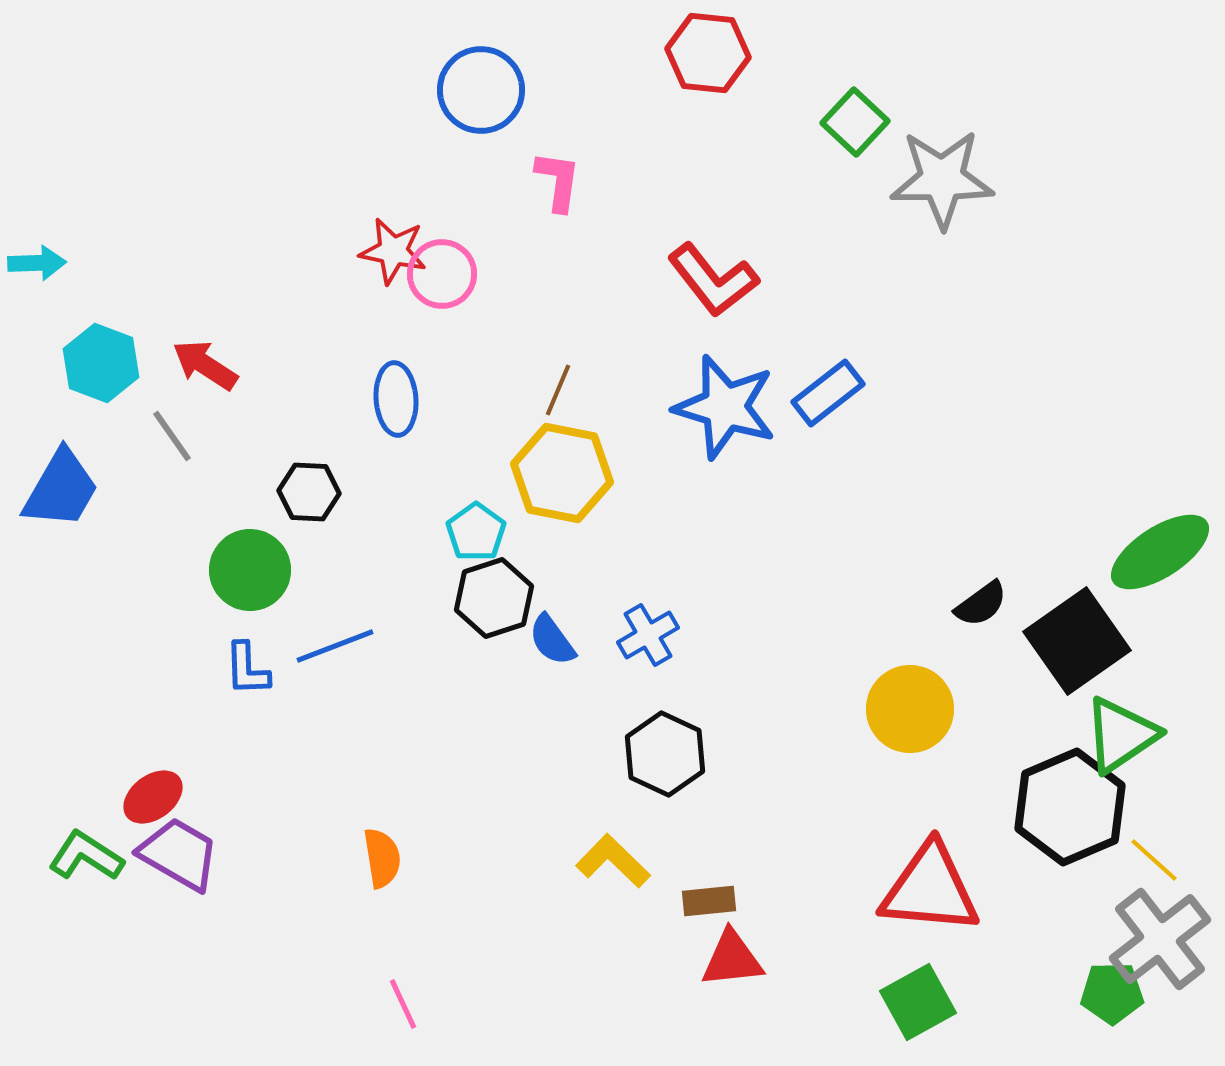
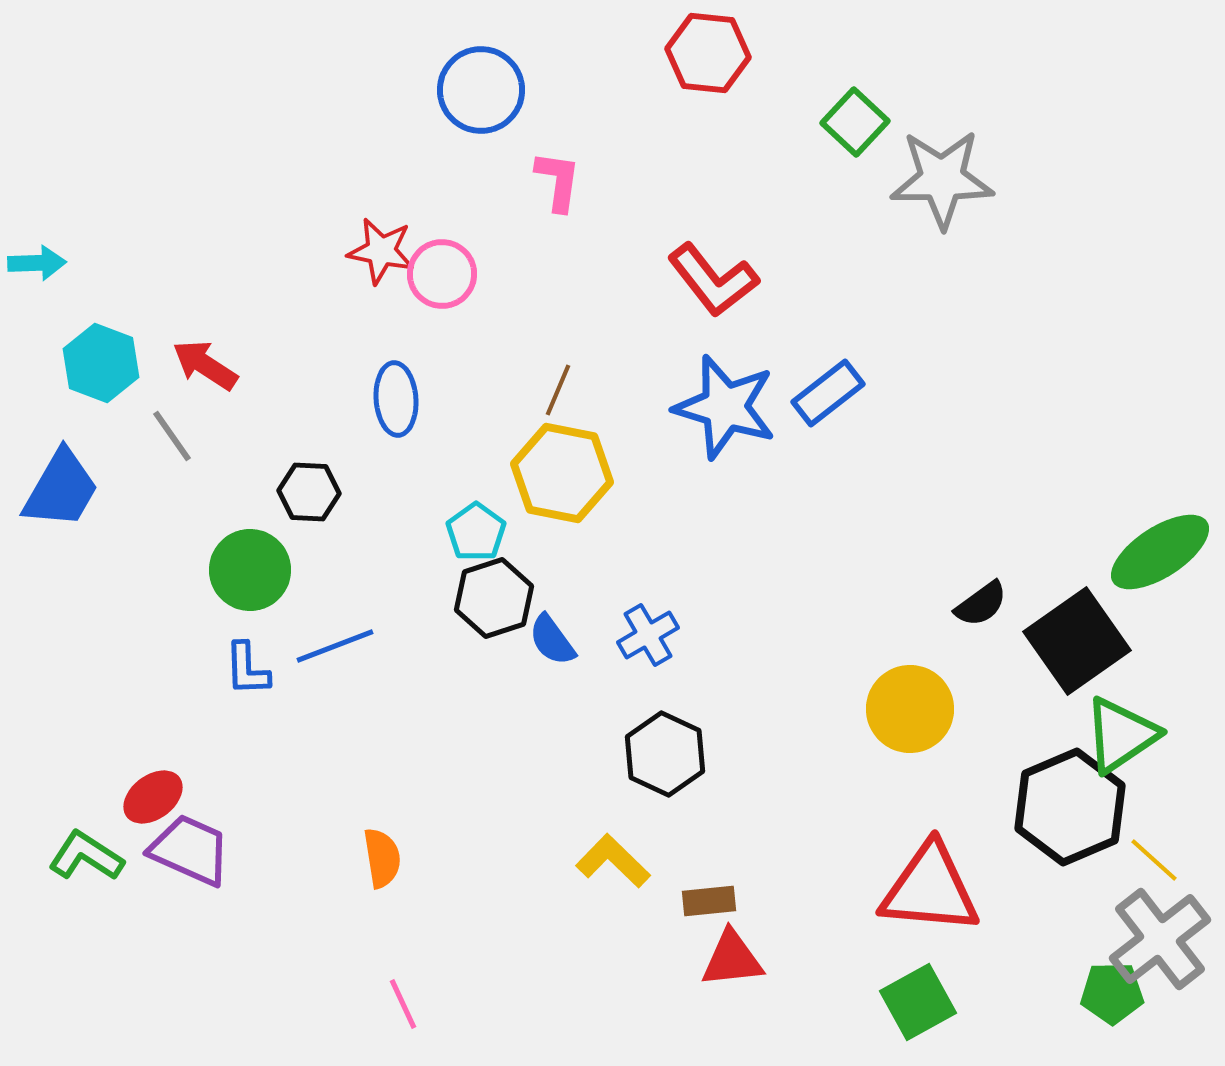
red star at (393, 251): moved 12 px left
purple trapezoid at (179, 854): moved 11 px right, 4 px up; rotated 6 degrees counterclockwise
